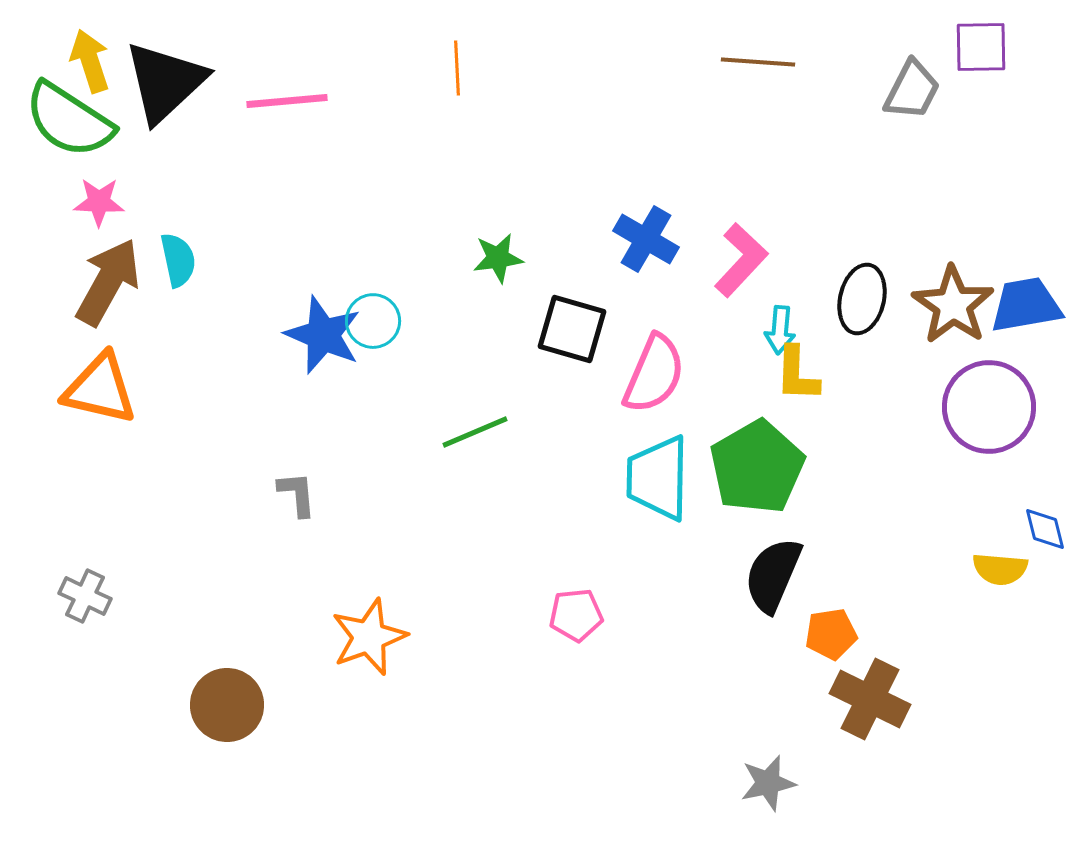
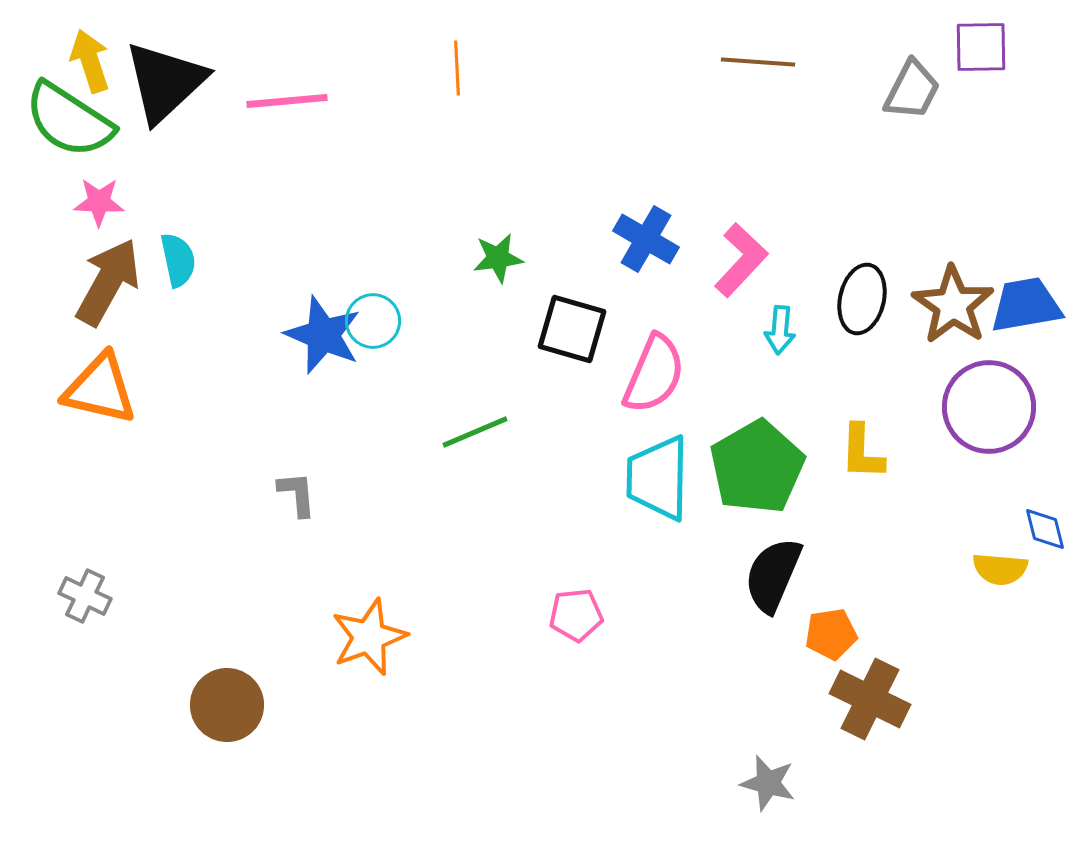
yellow L-shape: moved 65 px right, 78 px down
gray star: rotated 28 degrees clockwise
